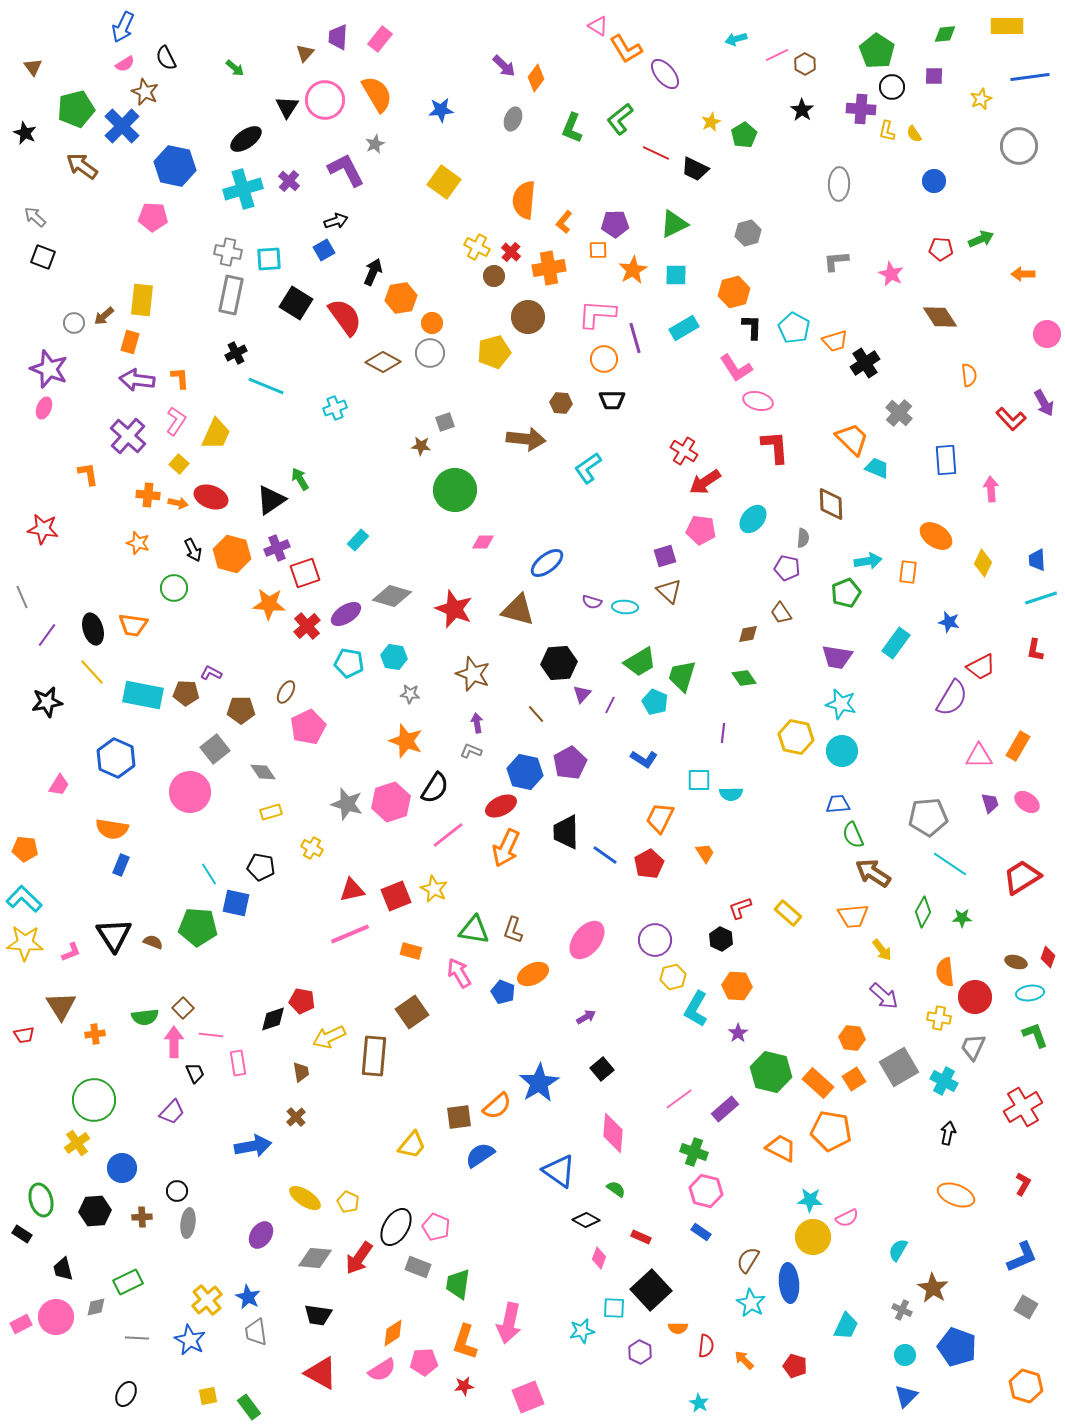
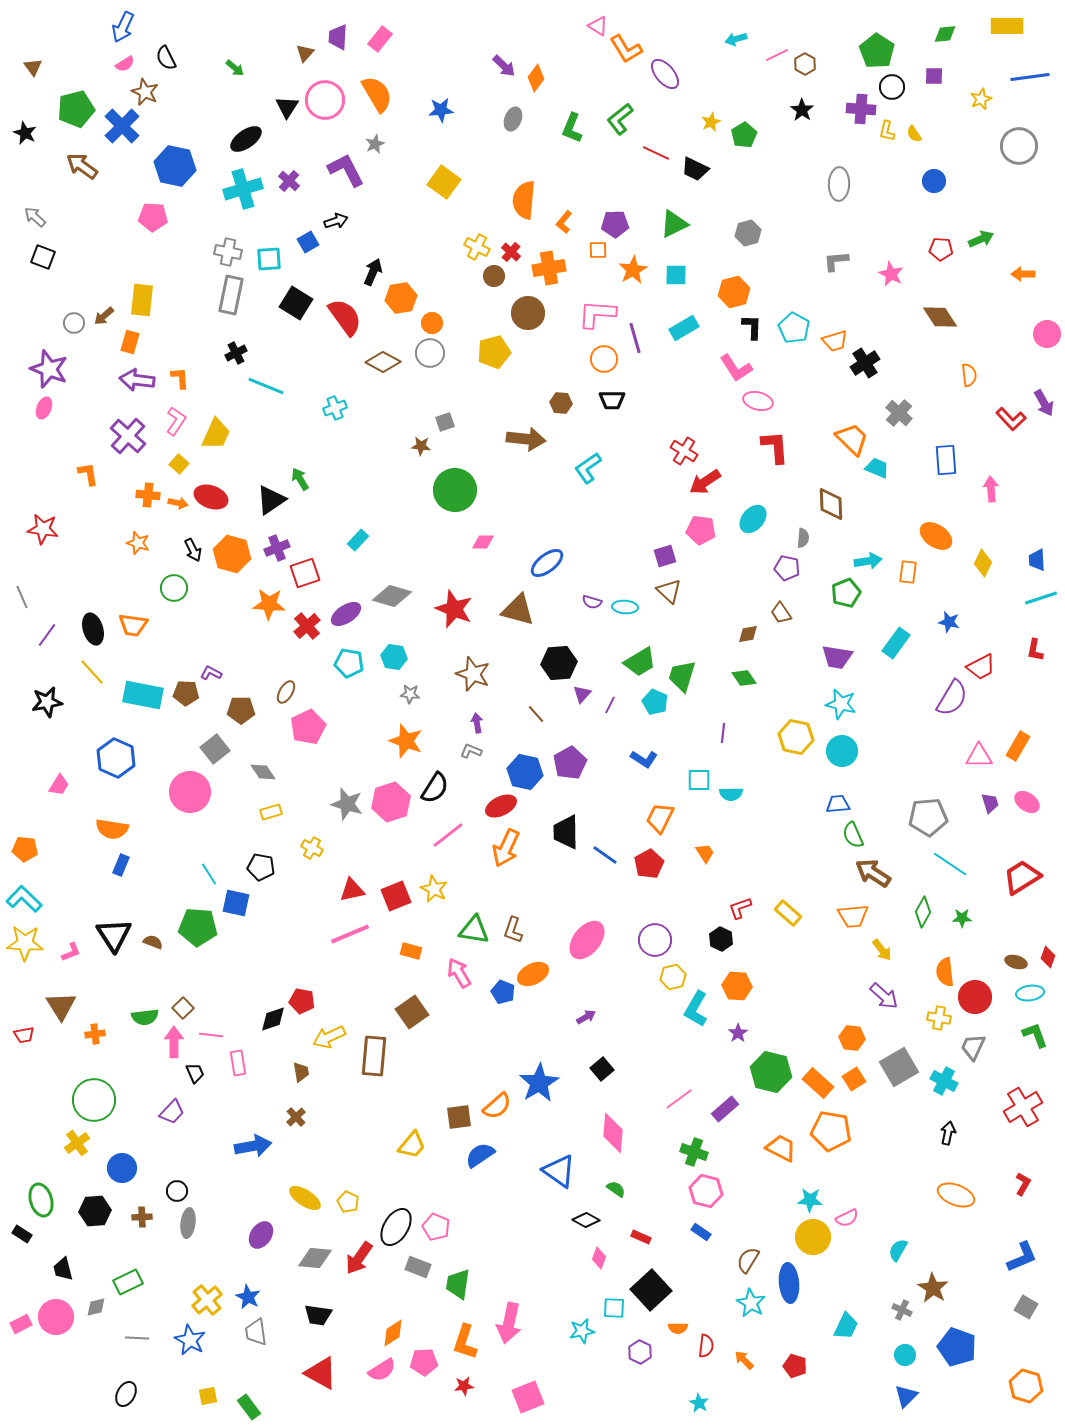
blue square at (324, 250): moved 16 px left, 8 px up
brown circle at (528, 317): moved 4 px up
